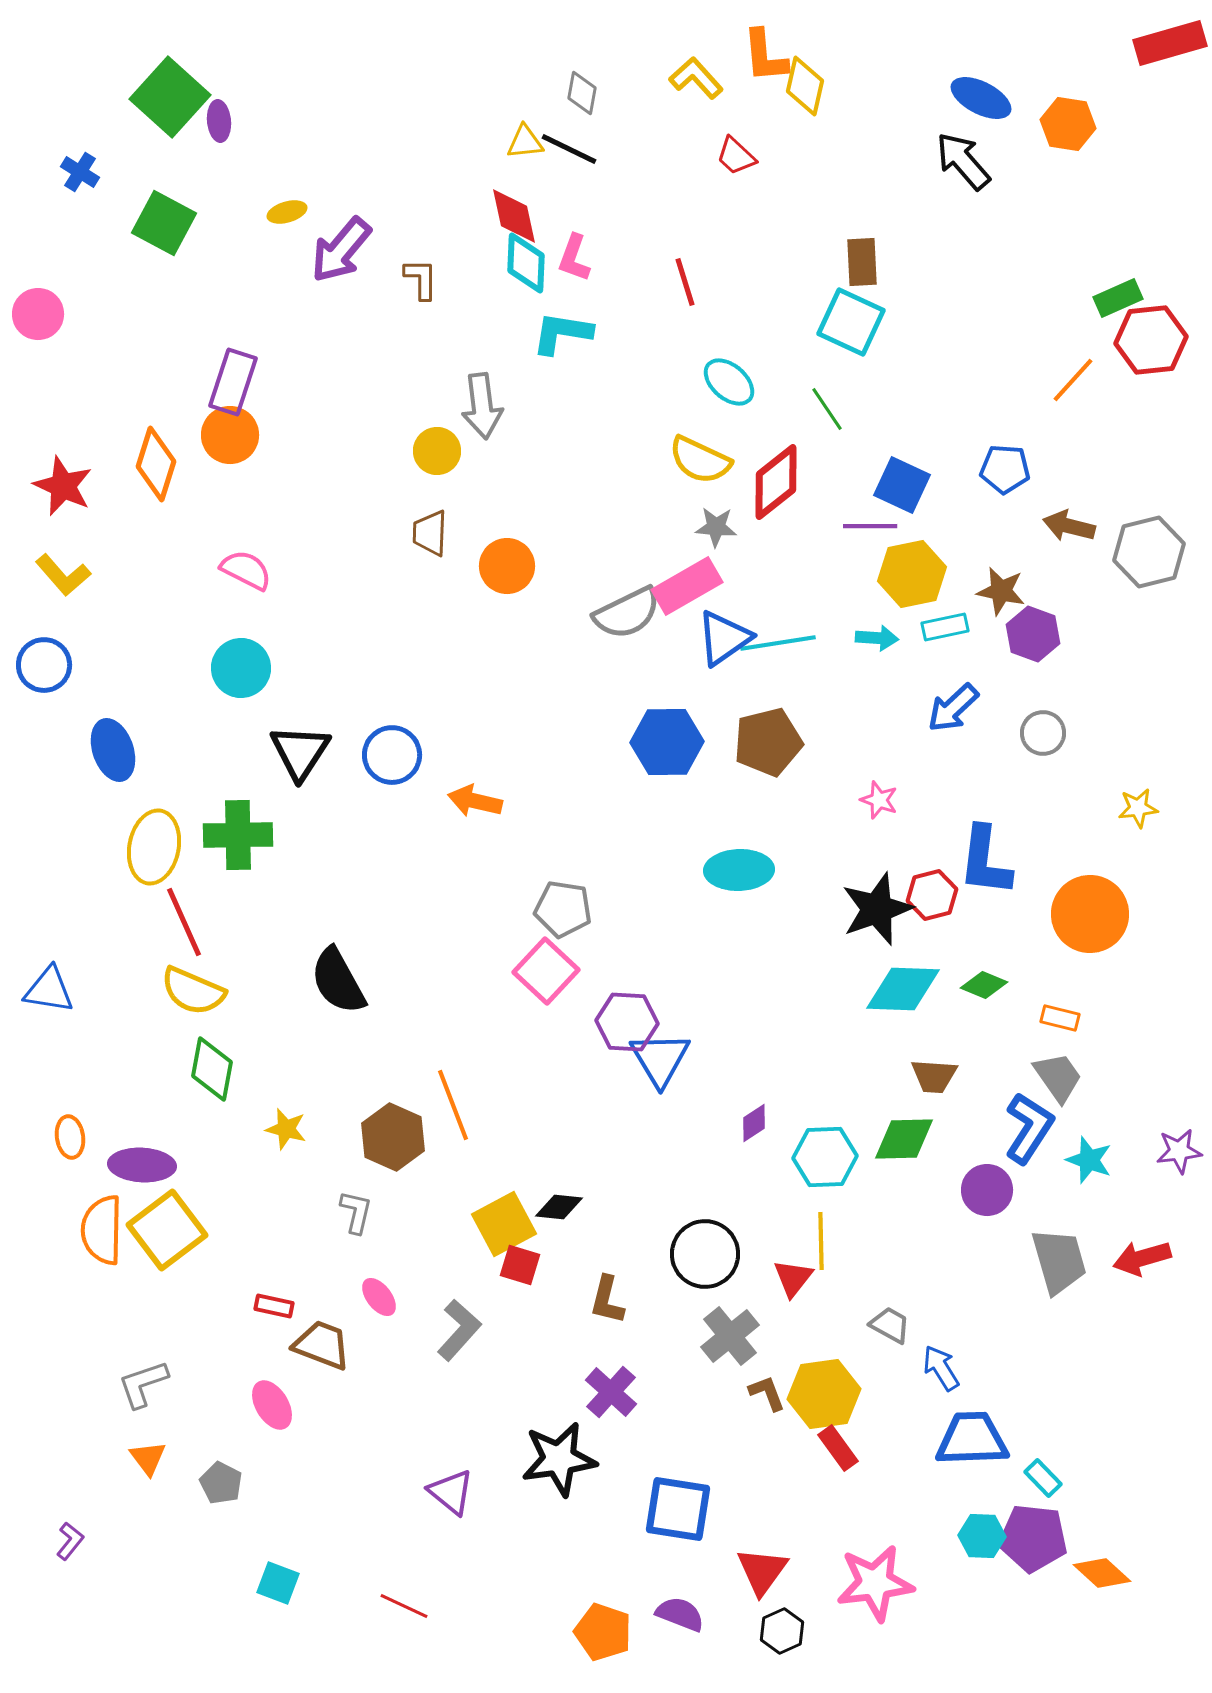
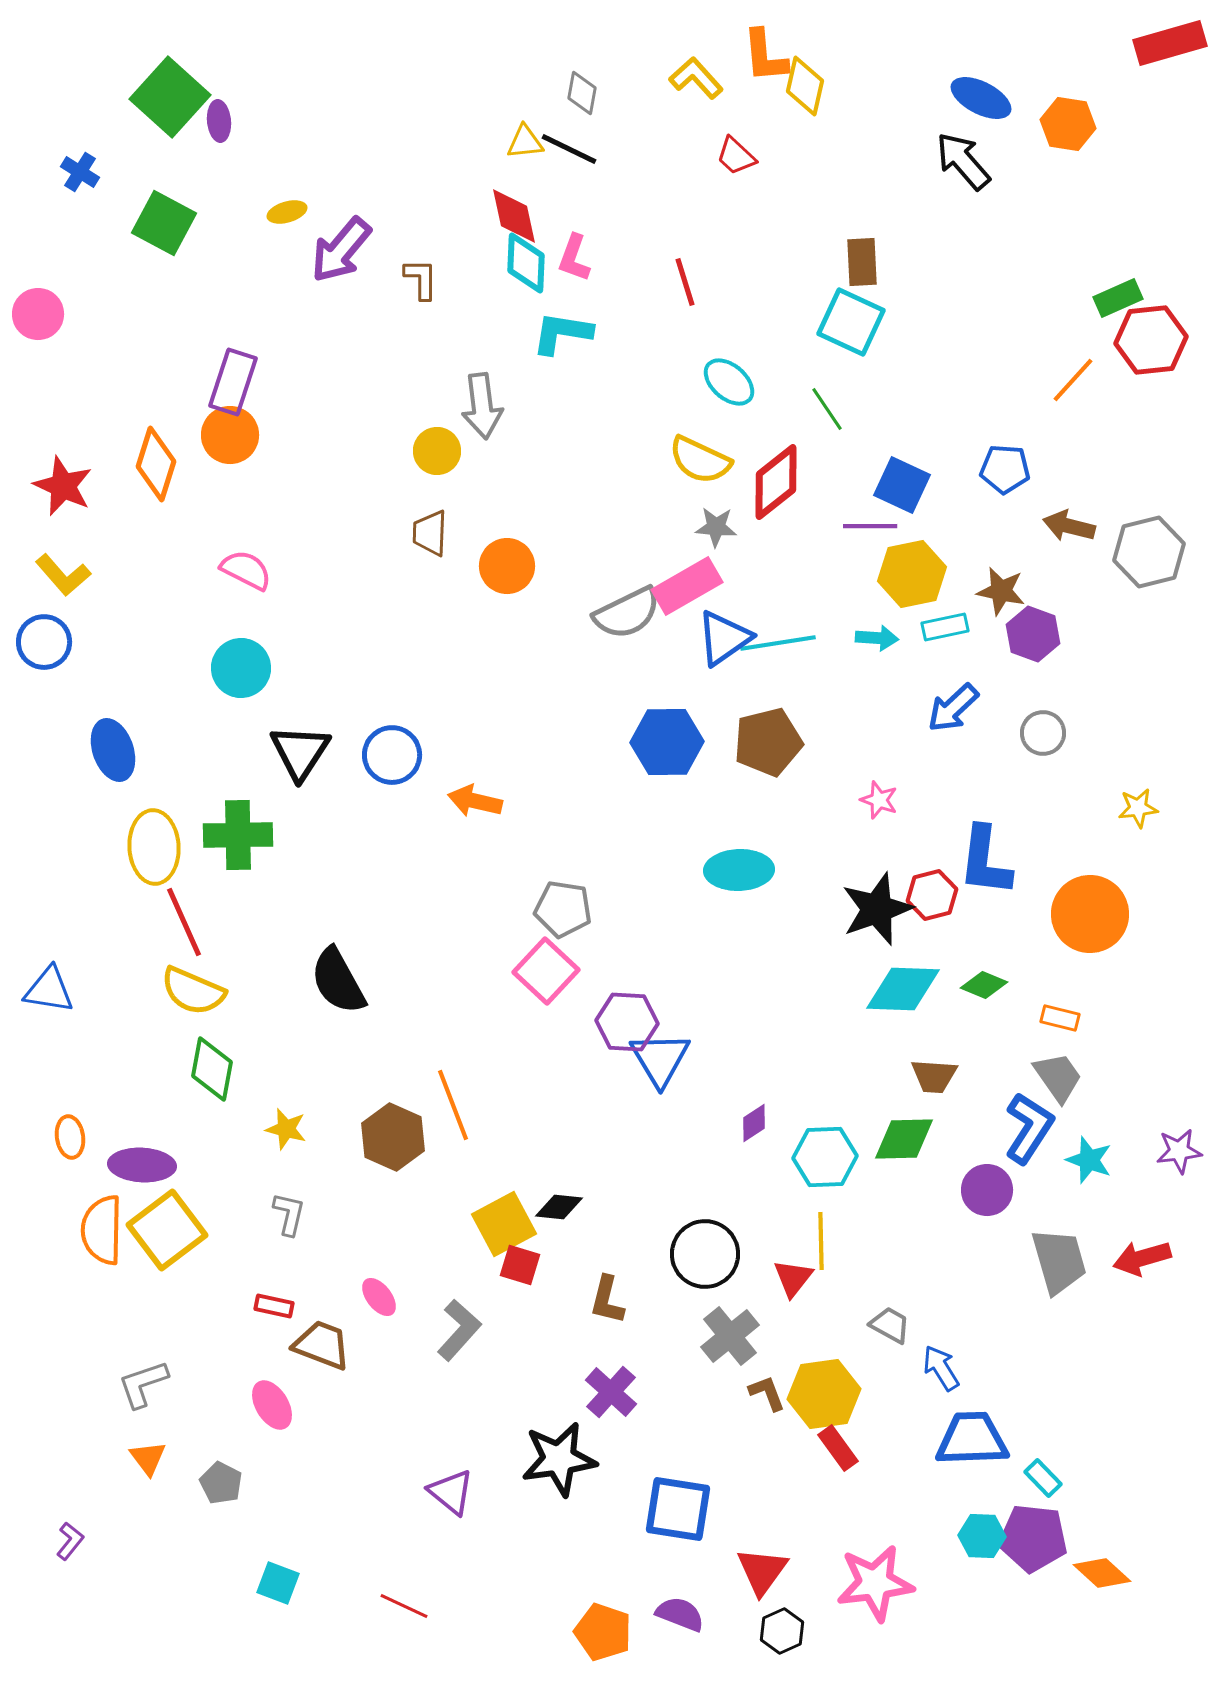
blue circle at (44, 665): moved 23 px up
yellow ellipse at (154, 847): rotated 14 degrees counterclockwise
gray L-shape at (356, 1212): moved 67 px left, 2 px down
